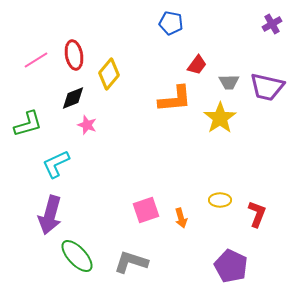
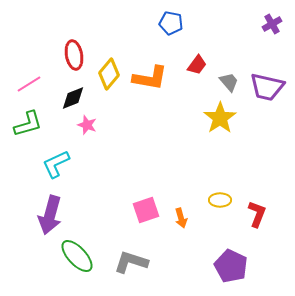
pink line: moved 7 px left, 24 px down
gray trapezoid: rotated 130 degrees counterclockwise
orange L-shape: moved 25 px left, 21 px up; rotated 15 degrees clockwise
